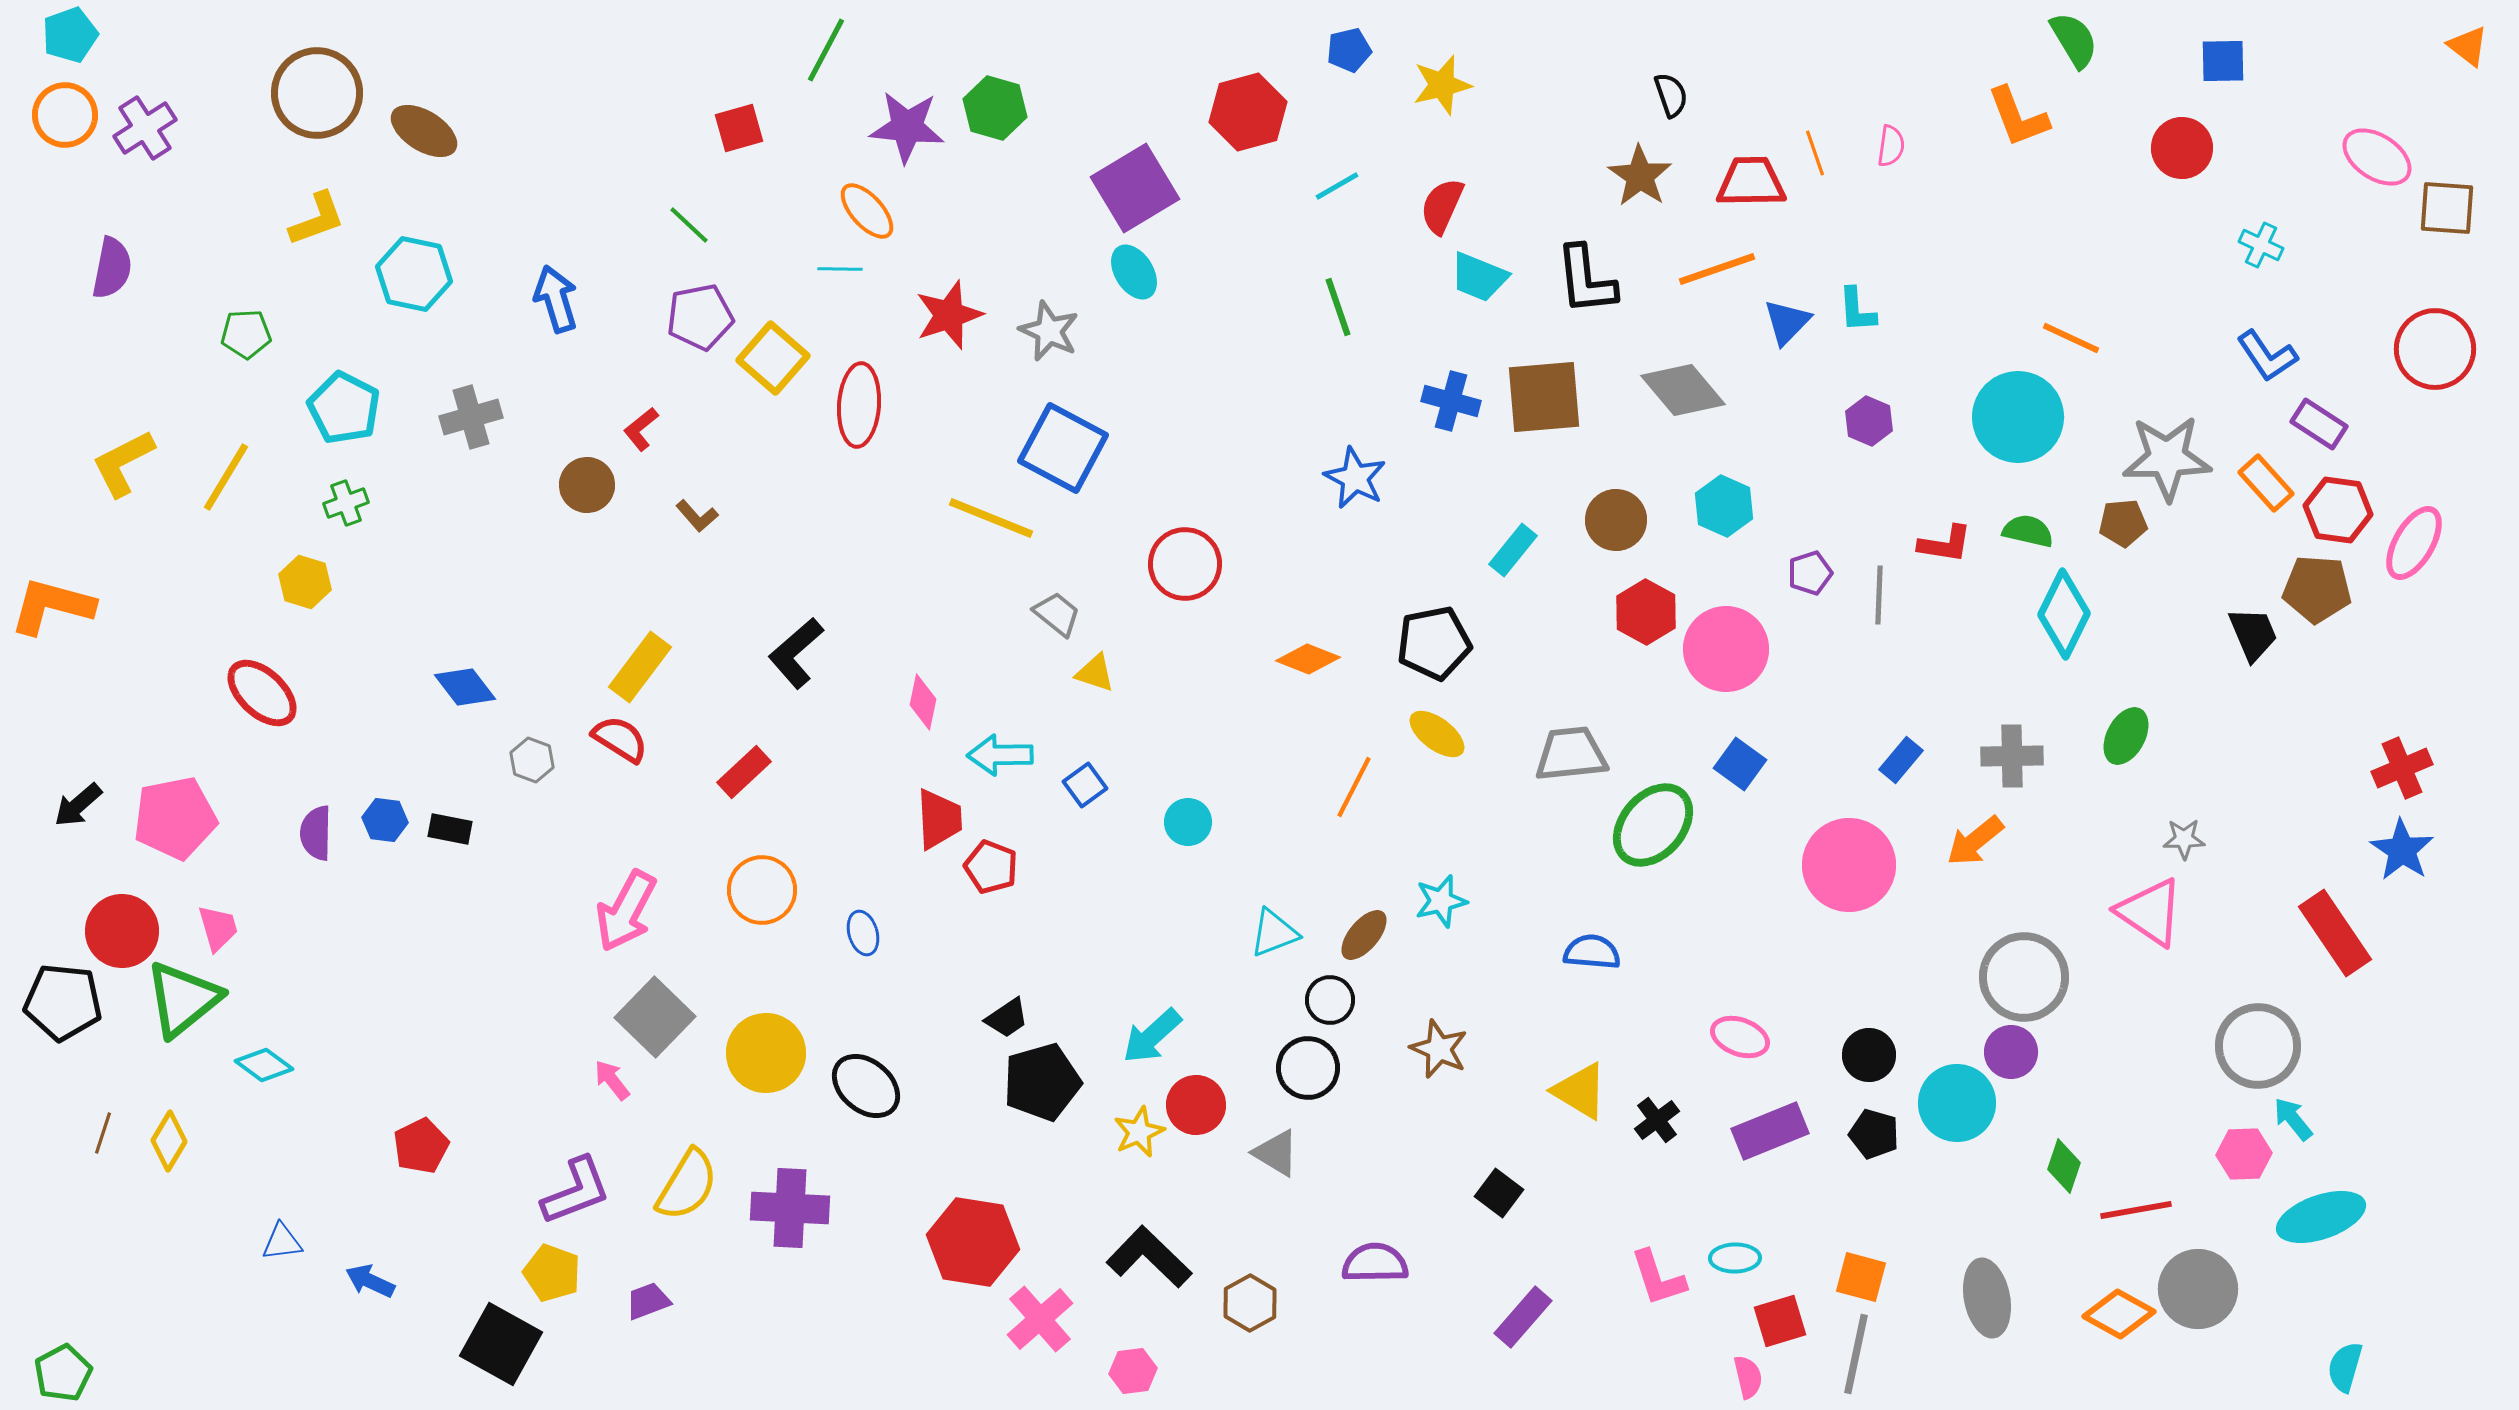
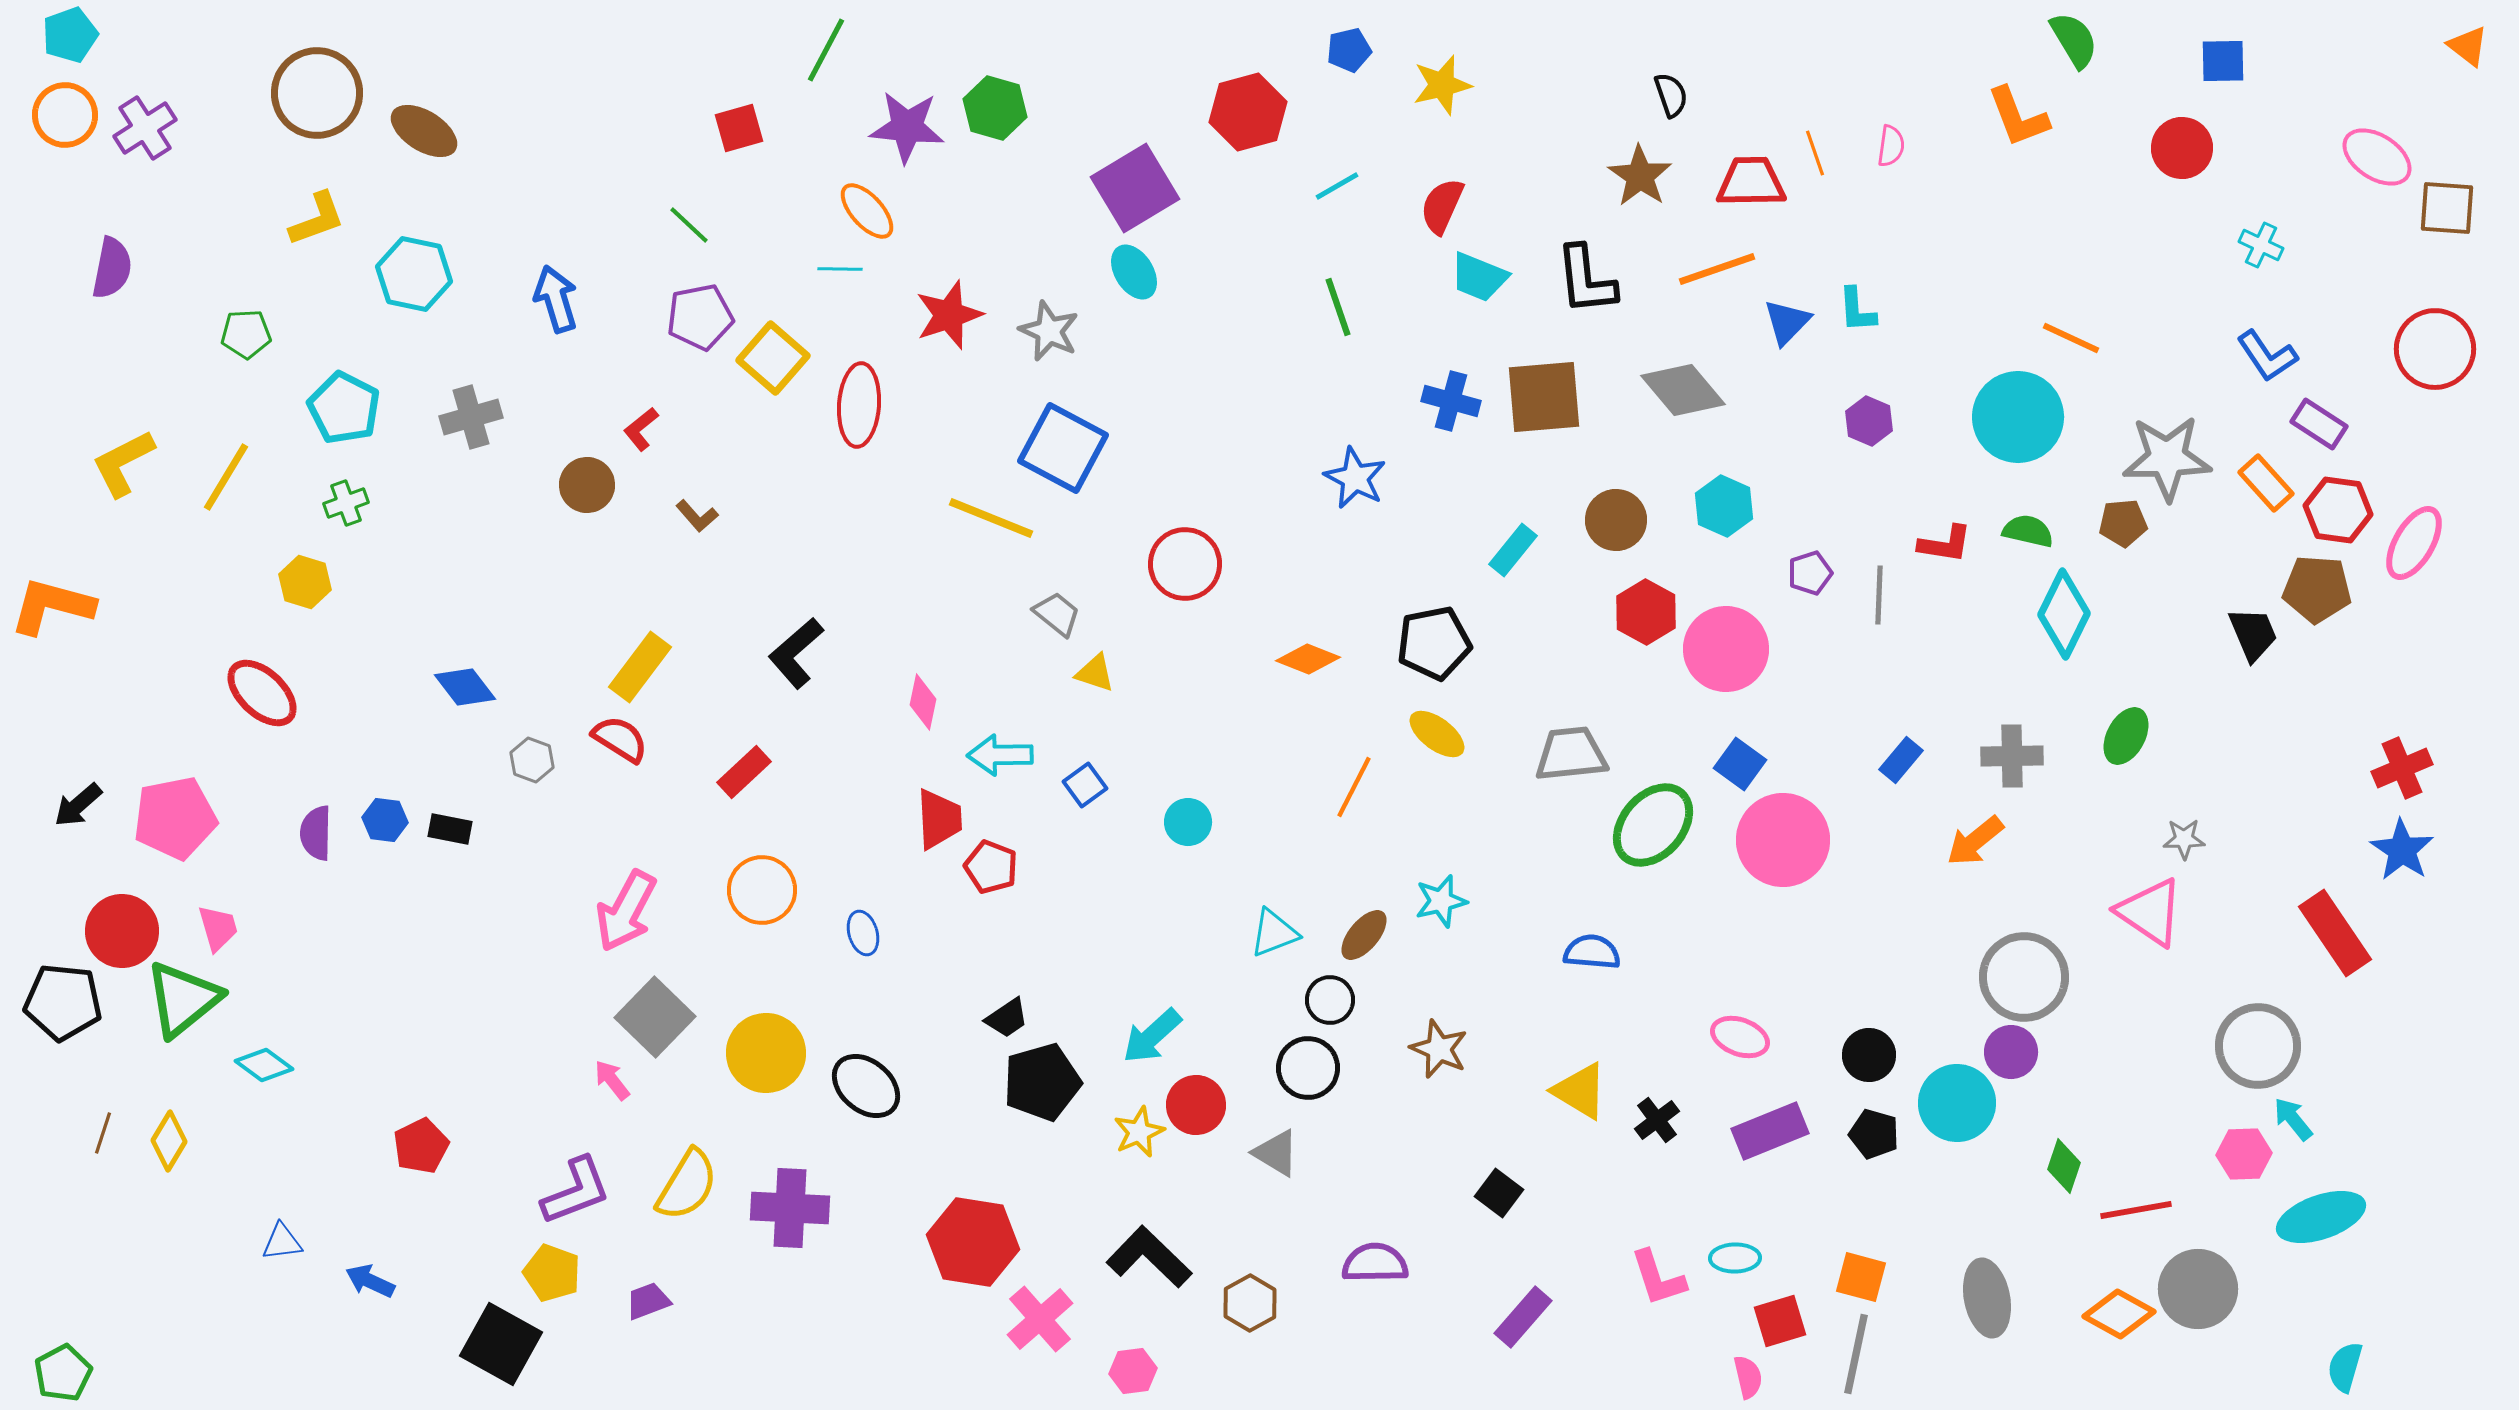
pink circle at (1849, 865): moved 66 px left, 25 px up
